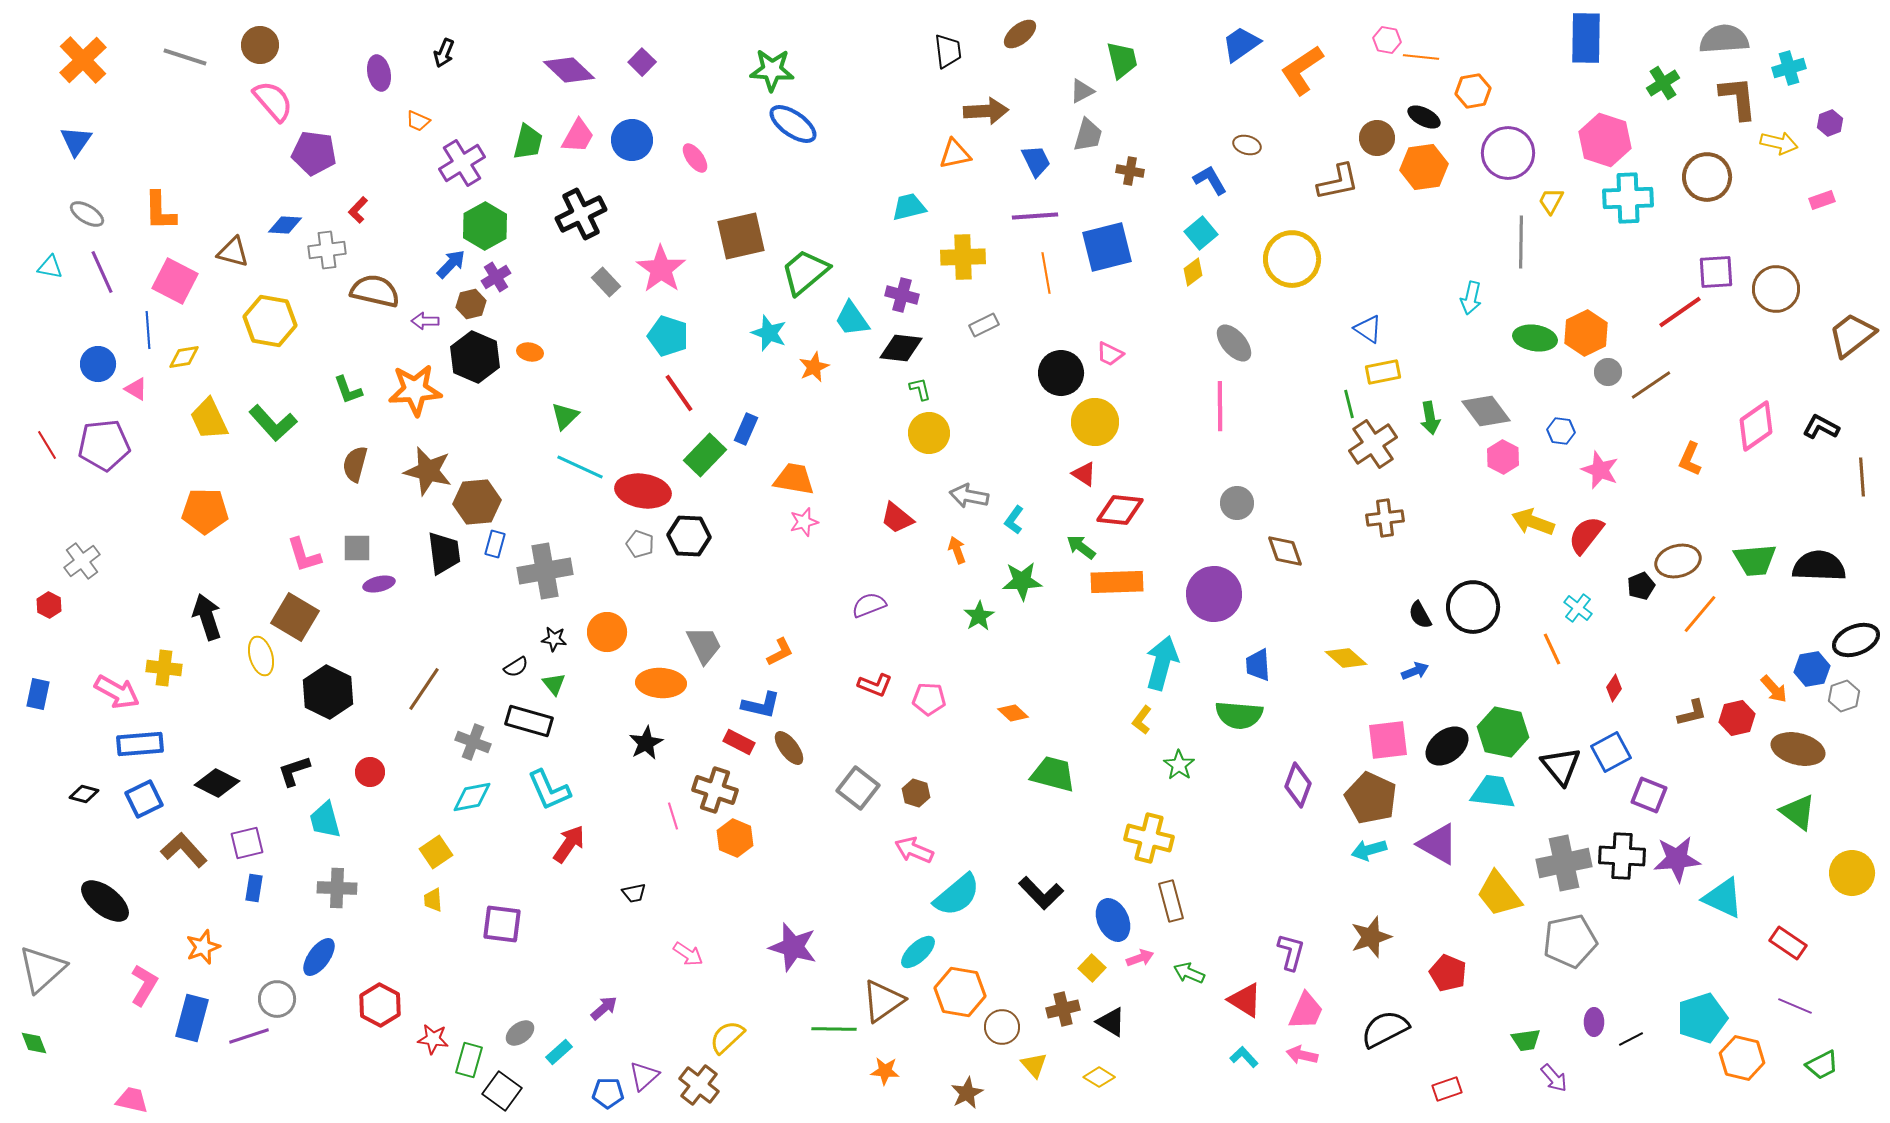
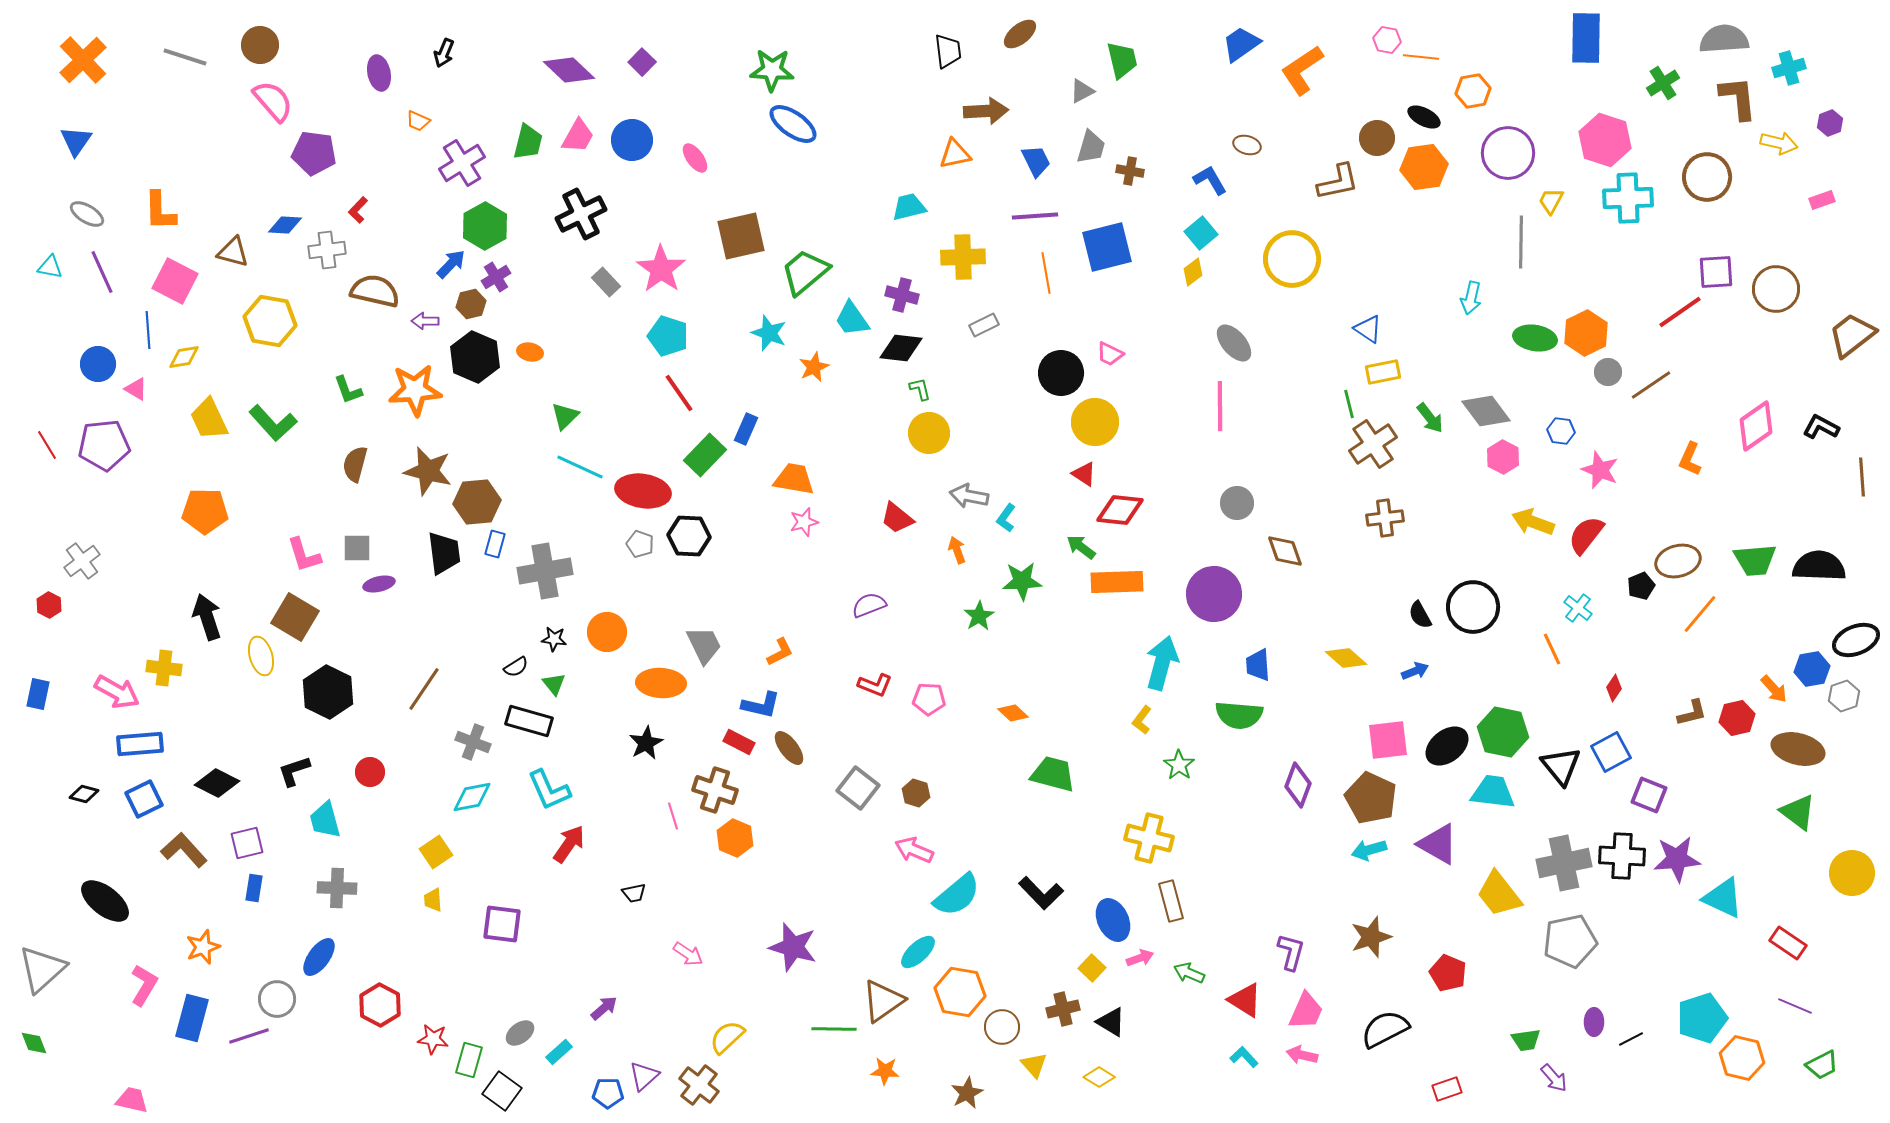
gray trapezoid at (1088, 135): moved 3 px right, 12 px down
green arrow at (1430, 418): rotated 28 degrees counterclockwise
cyan L-shape at (1014, 520): moved 8 px left, 2 px up
